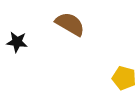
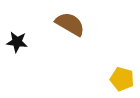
yellow pentagon: moved 2 px left, 1 px down
